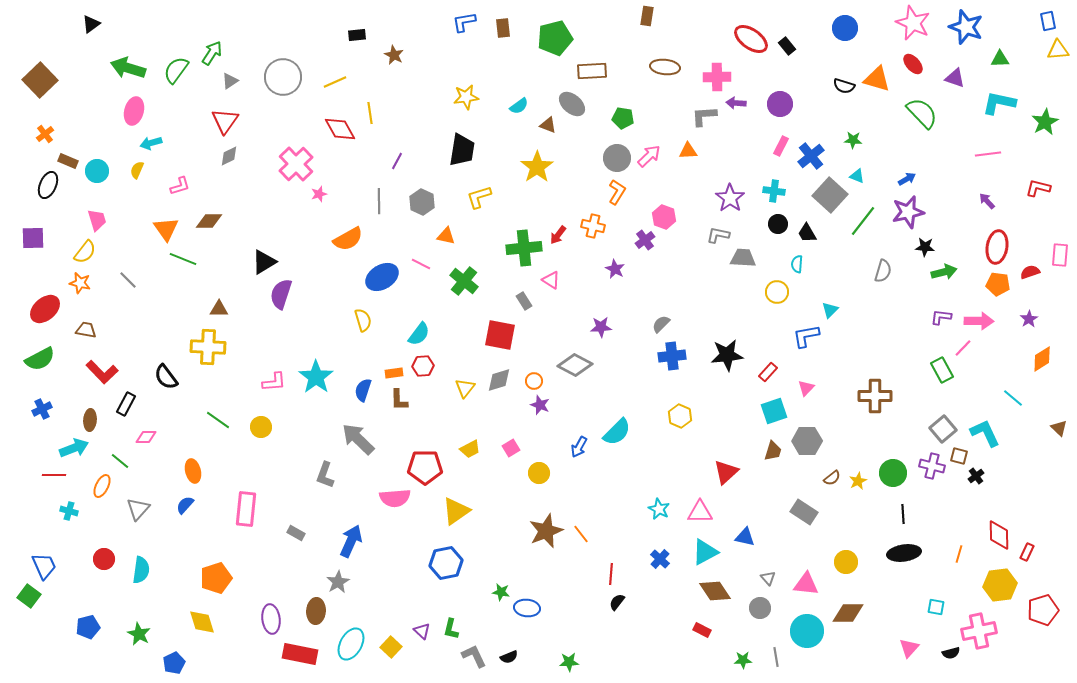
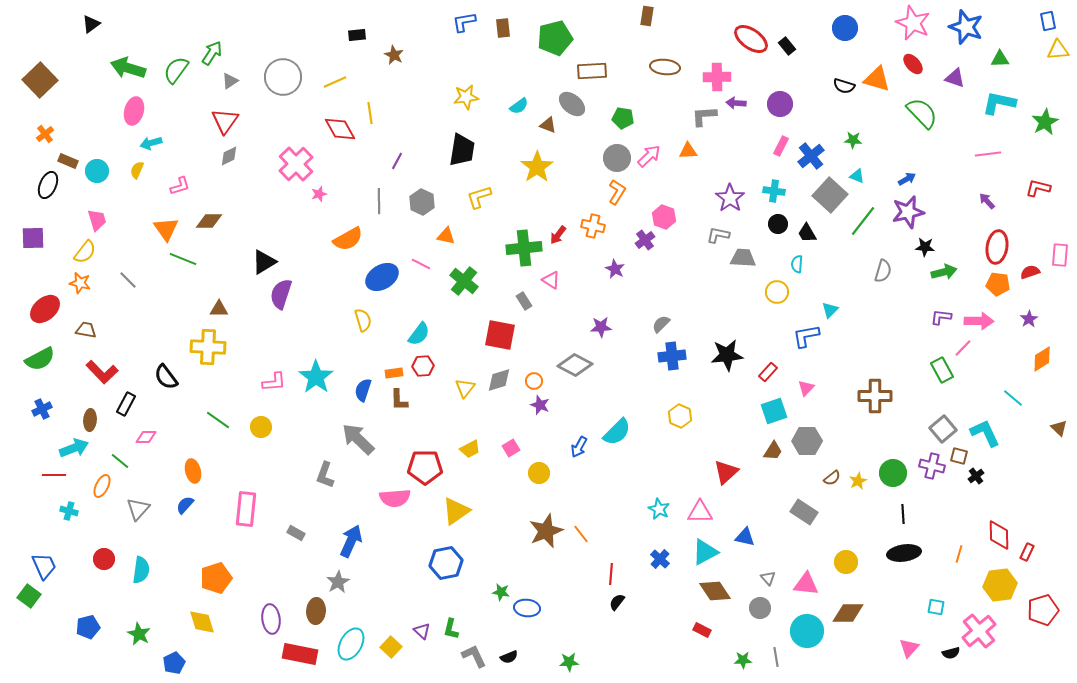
brown trapezoid at (773, 451): rotated 15 degrees clockwise
pink cross at (979, 631): rotated 28 degrees counterclockwise
